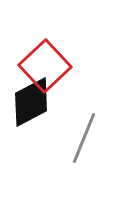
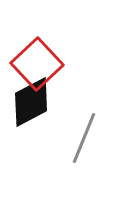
red square: moved 8 px left, 2 px up
